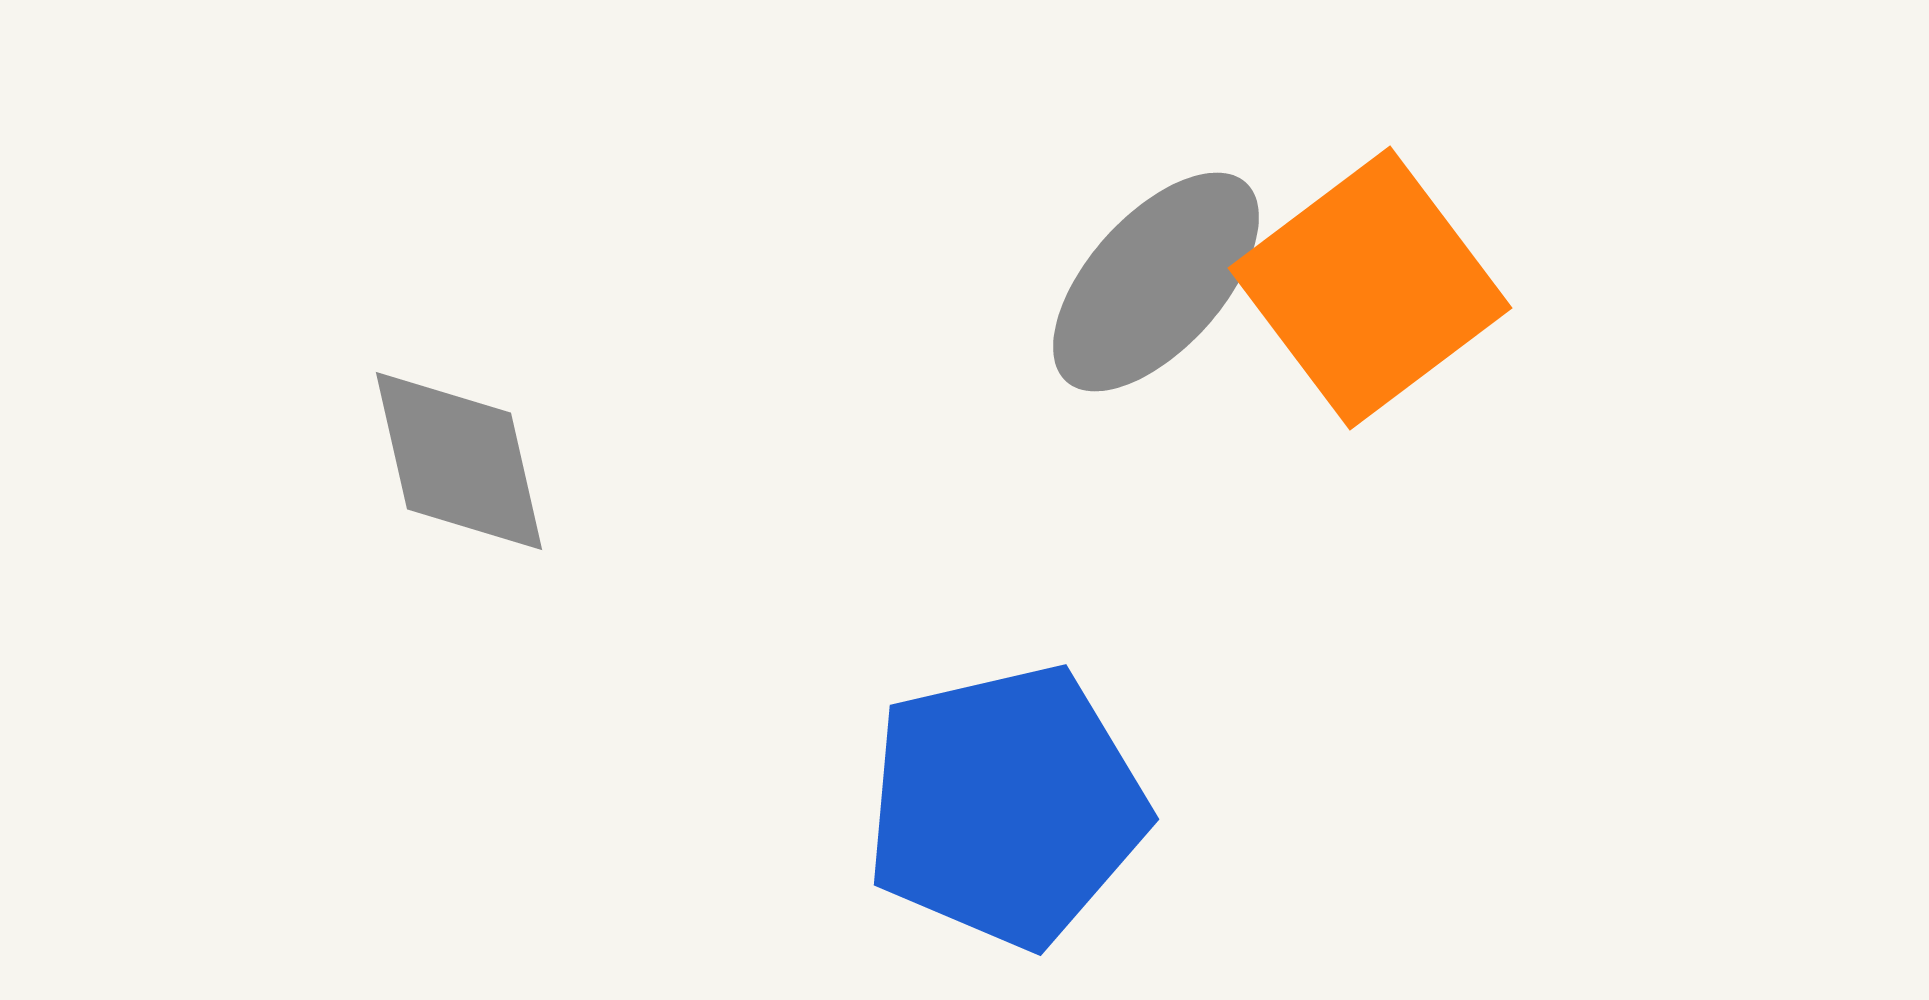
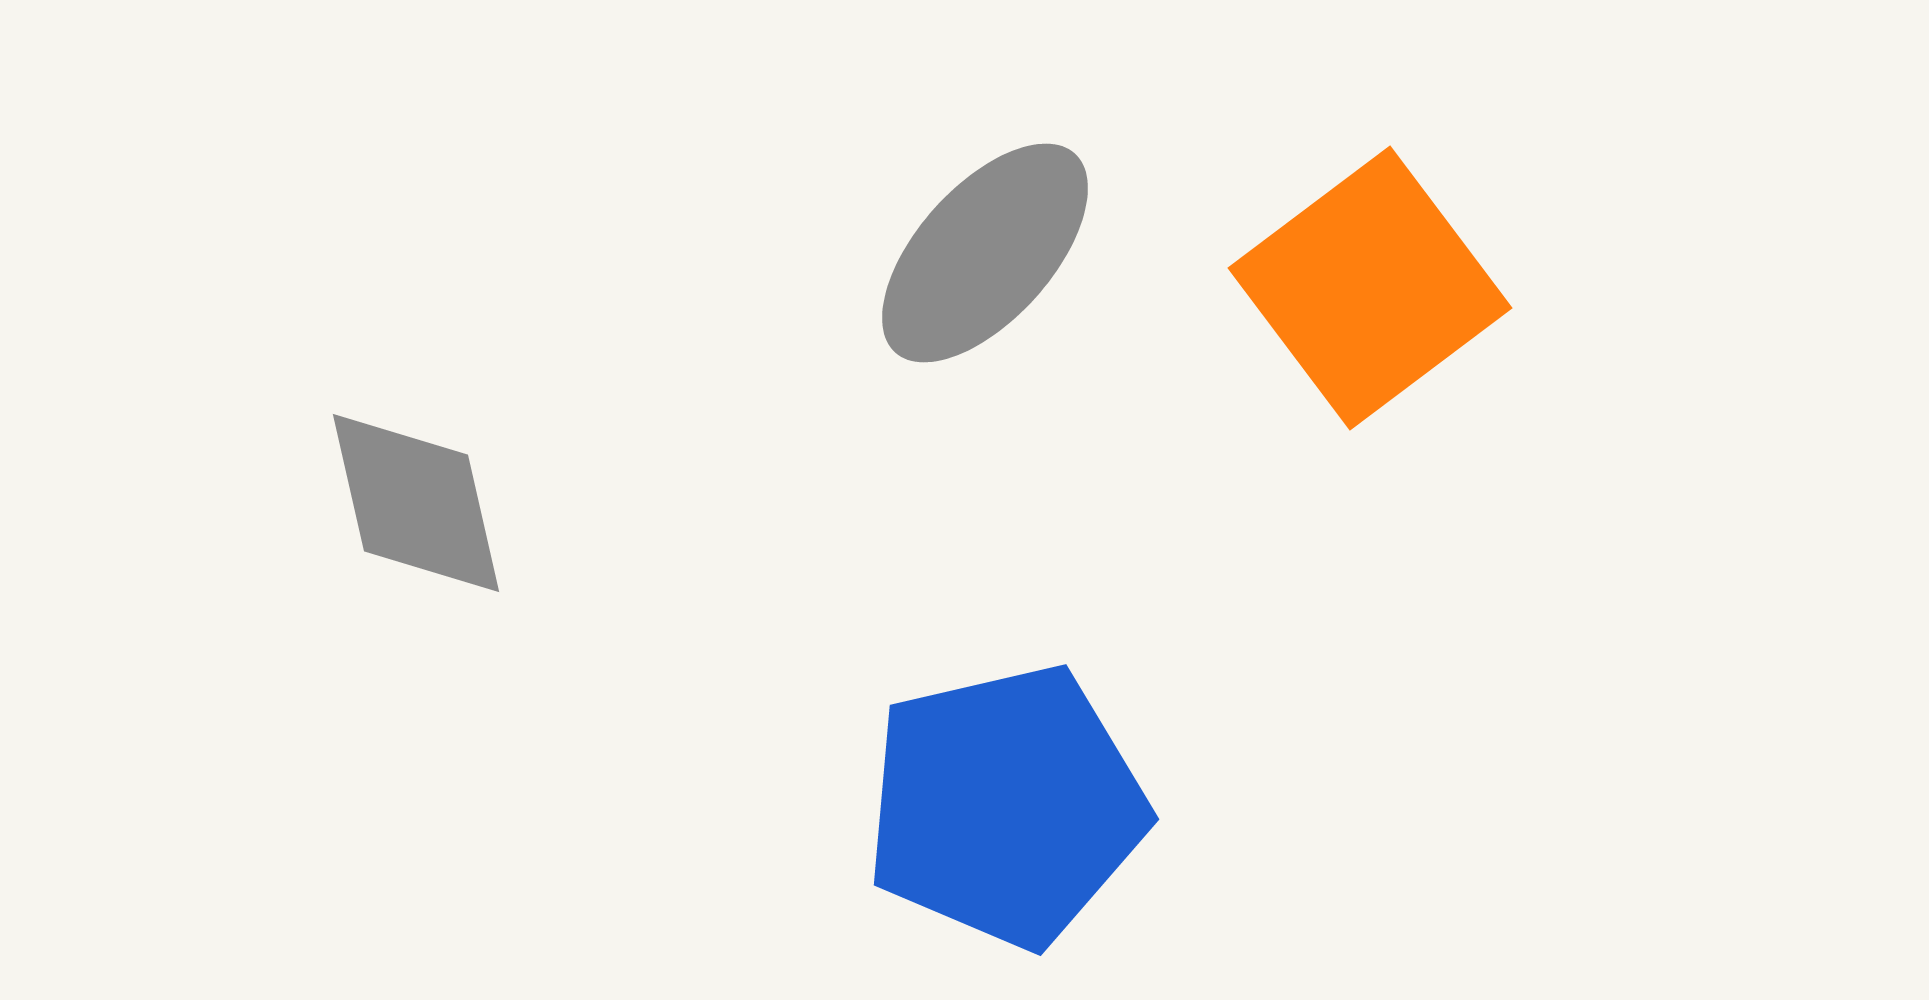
gray ellipse: moved 171 px left, 29 px up
gray diamond: moved 43 px left, 42 px down
